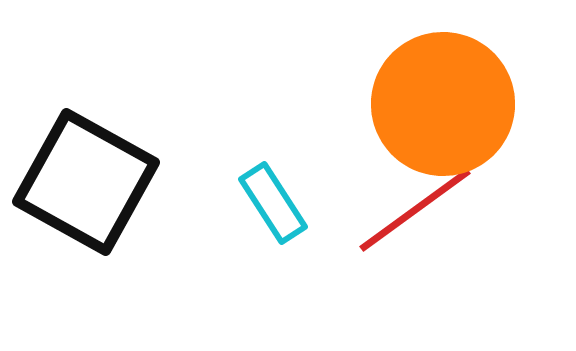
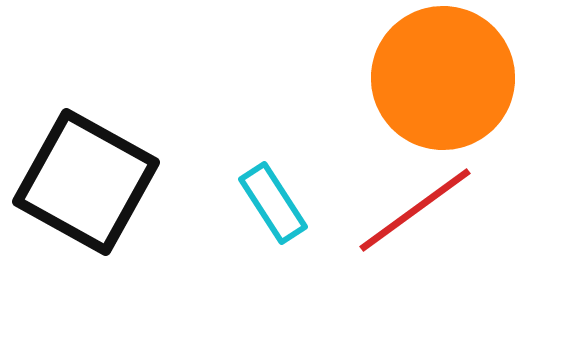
orange circle: moved 26 px up
